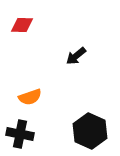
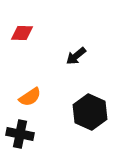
red diamond: moved 8 px down
orange semicircle: rotated 15 degrees counterclockwise
black hexagon: moved 19 px up
